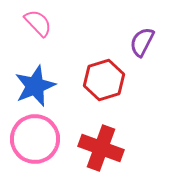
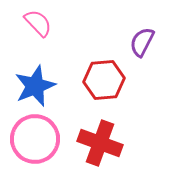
red hexagon: rotated 12 degrees clockwise
red cross: moved 1 px left, 5 px up
